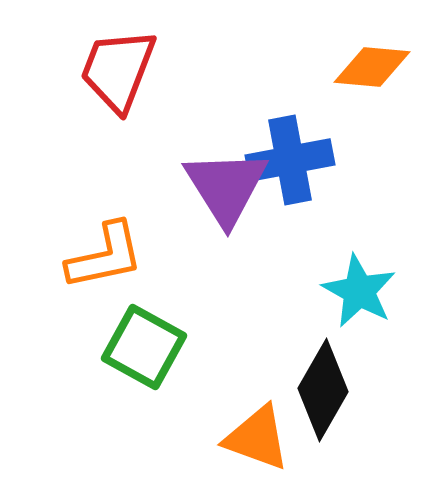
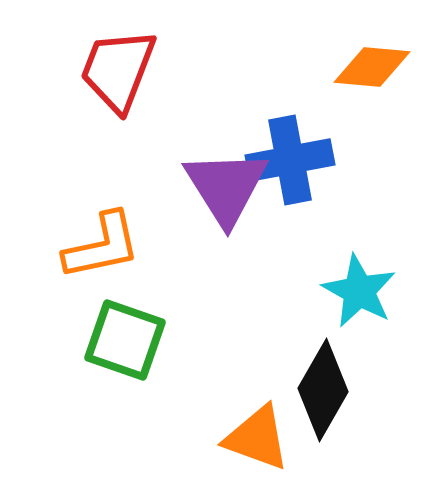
orange L-shape: moved 3 px left, 10 px up
green square: moved 19 px left, 7 px up; rotated 10 degrees counterclockwise
